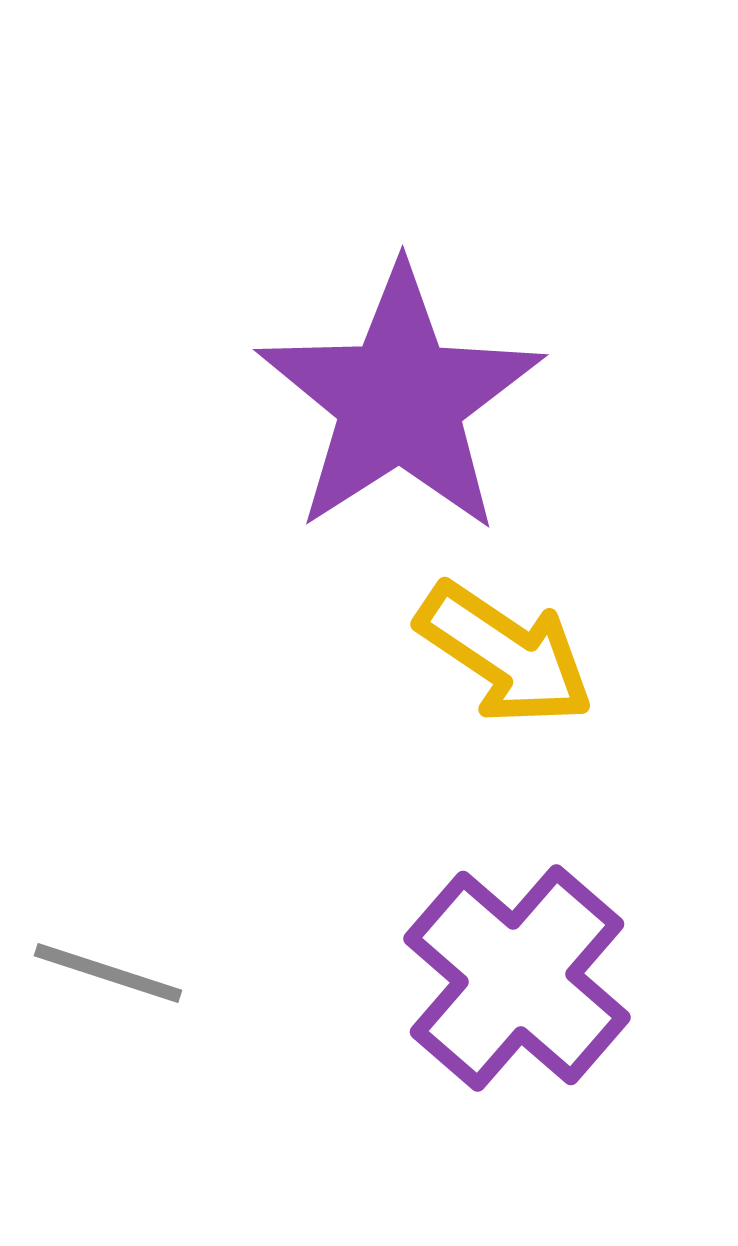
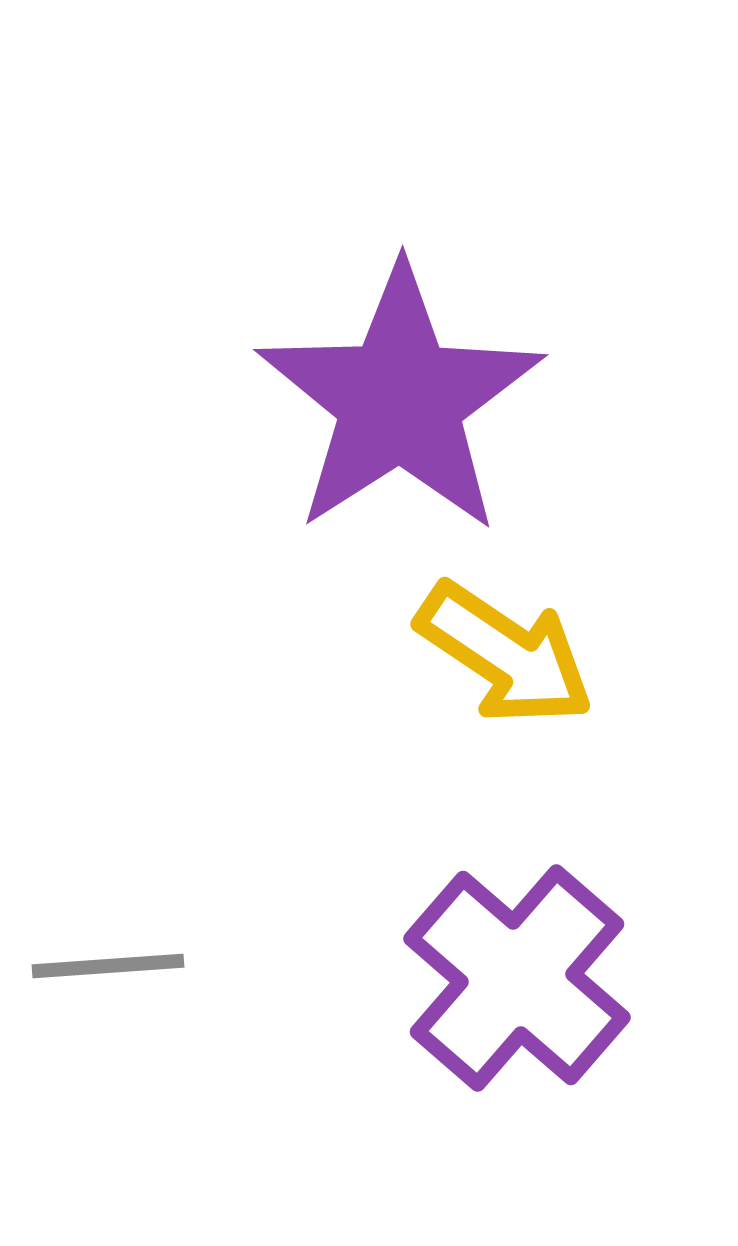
gray line: moved 7 px up; rotated 22 degrees counterclockwise
